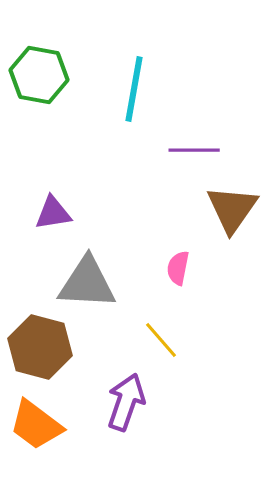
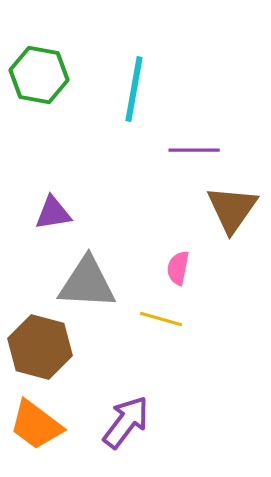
yellow line: moved 21 px up; rotated 33 degrees counterclockwise
purple arrow: moved 20 px down; rotated 18 degrees clockwise
